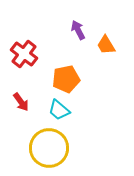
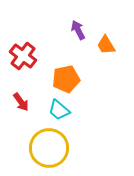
red cross: moved 1 px left, 2 px down
